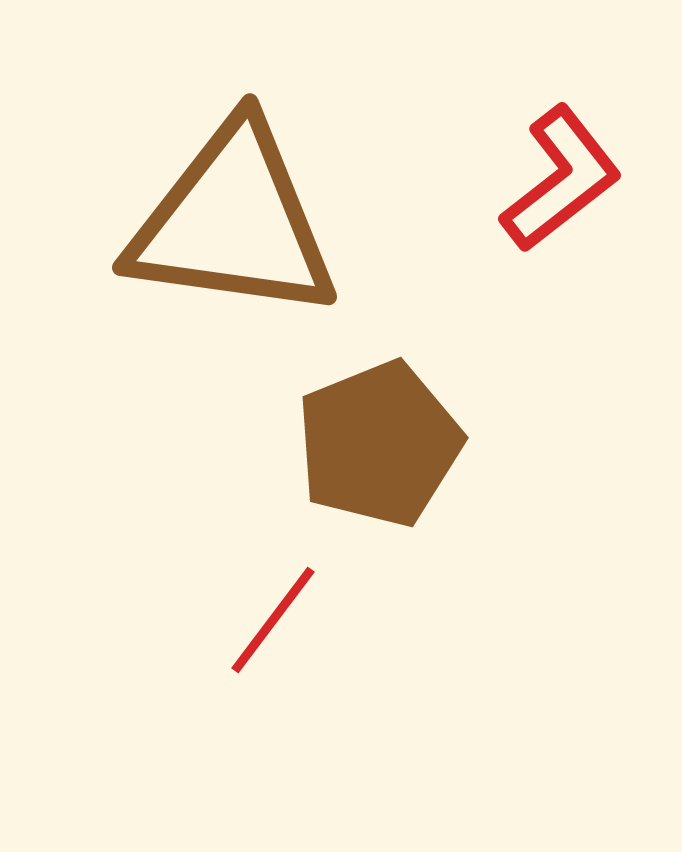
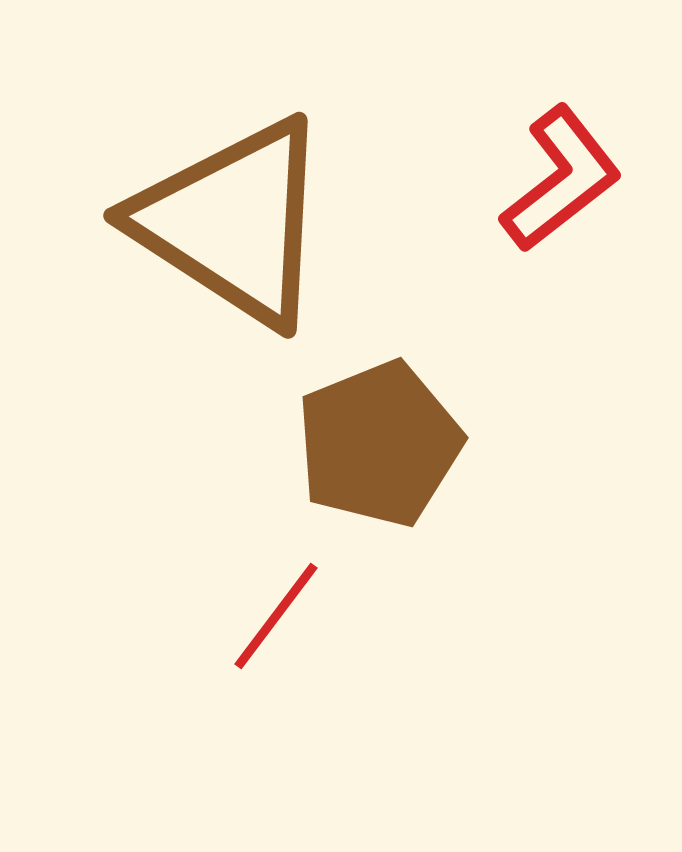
brown triangle: rotated 25 degrees clockwise
red line: moved 3 px right, 4 px up
